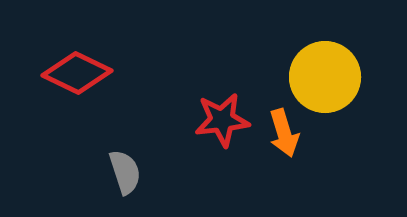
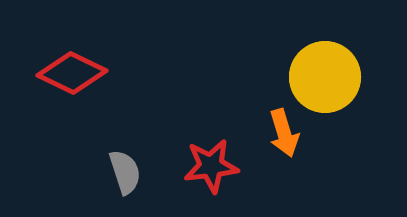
red diamond: moved 5 px left
red star: moved 11 px left, 46 px down
